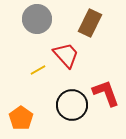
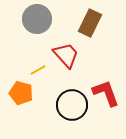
orange pentagon: moved 25 px up; rotated 20 degrees counterclockwise
